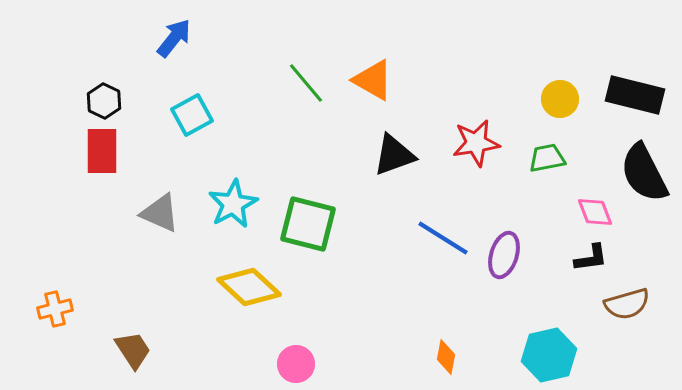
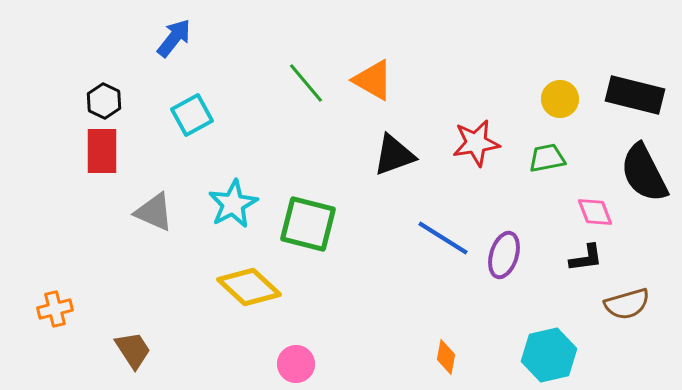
gray triangle: moved 6 px left, 1 px up
black L-shape: moved 5 px left
